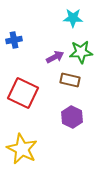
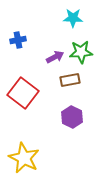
blue cross: moved 4 px right
brown rectangle: rotated 24 degrees counterclockwise
red square: rotated 12 degrees clockwise
yellow star: moved 2 px right, 9 px down
